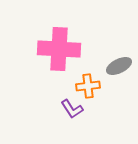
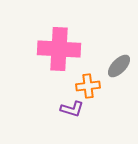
gray ellipse: rotated 20 degrees counterclockwise
purple L-shape: rotated 40 degrees counterclockwise
